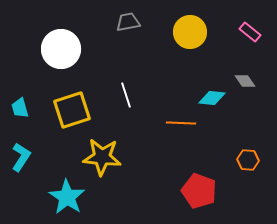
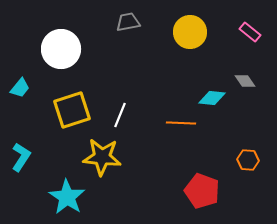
white line: moved 6 px left, 20 px down; rotated 40 degrees clockwise
cyan trapezoid: moved 20 px up; rotated 125 degrees counterclockwise
red pentagon: moved 3 px right
